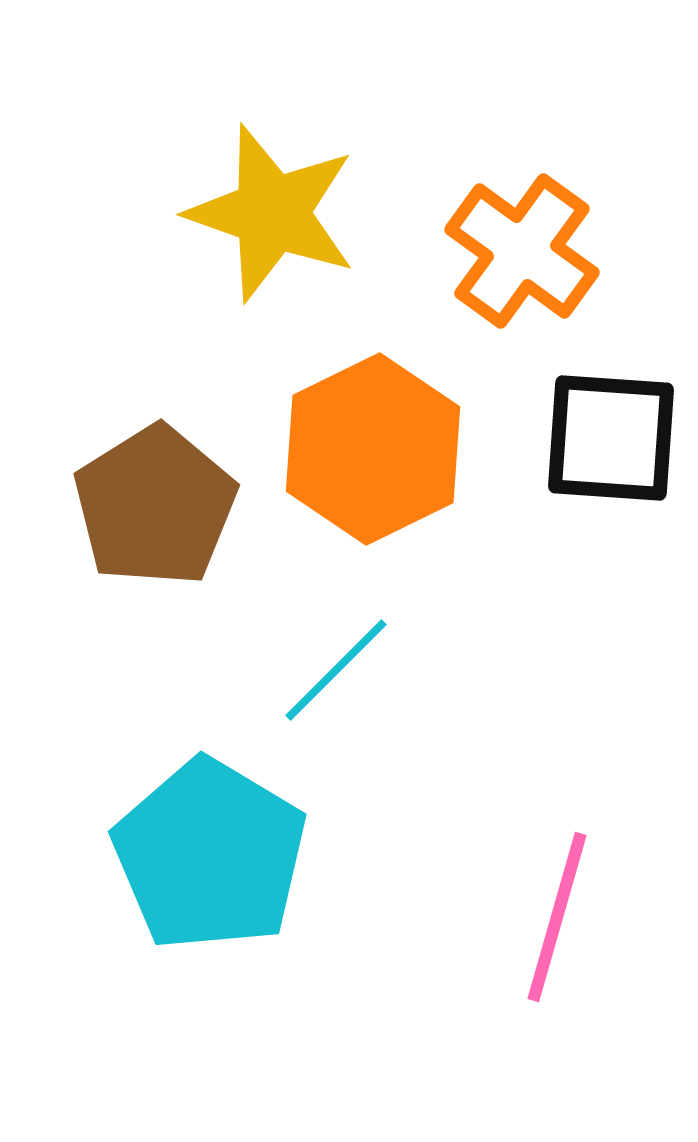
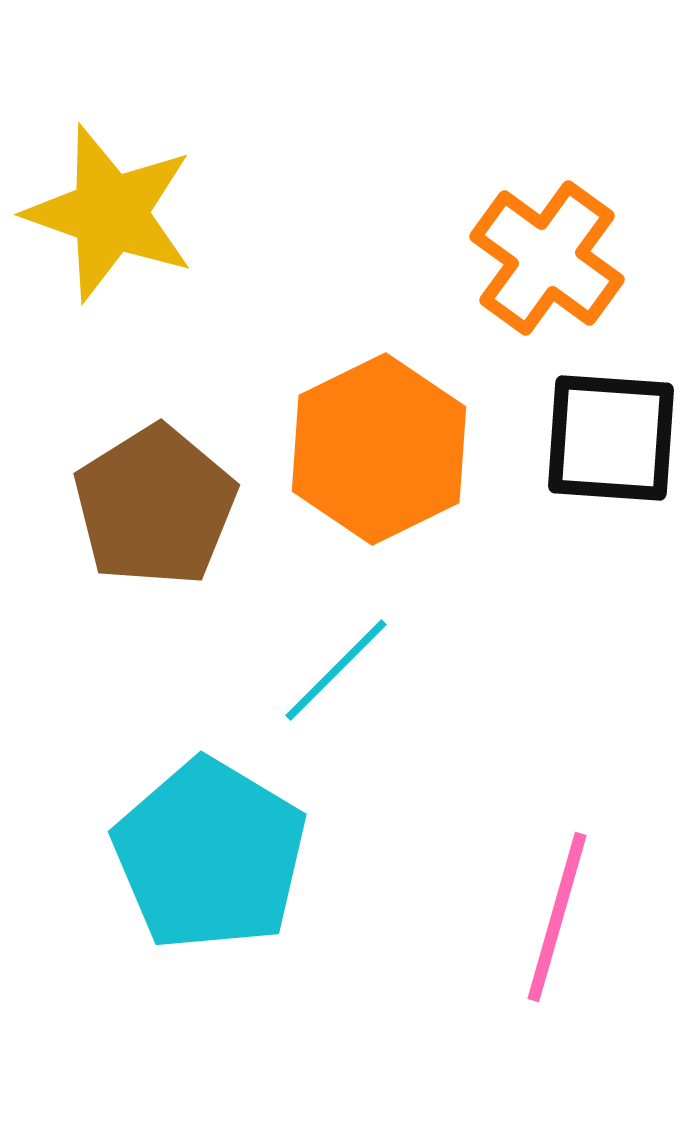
yellow star: moved 162 px left
orange cross: moved 25 px right, 7 px down
orange hexagon: moved 6 px right
